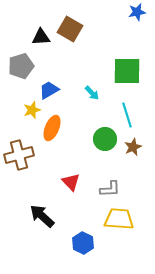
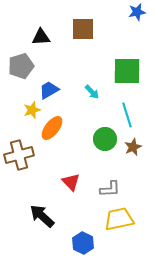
brown square: moved 13 px right; rotated 30 degrees counterclockwise
cyan arrow: moved 1 px up
orange ellipse: rotated 15 degrees clockwise
yellow trapezoid: rotated 16 degrees counterclockwise
